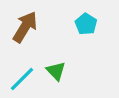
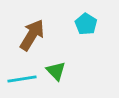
brown arrow: moved 7 px right, 8 px down
cyan line: rotated 36 degrees clockwise
